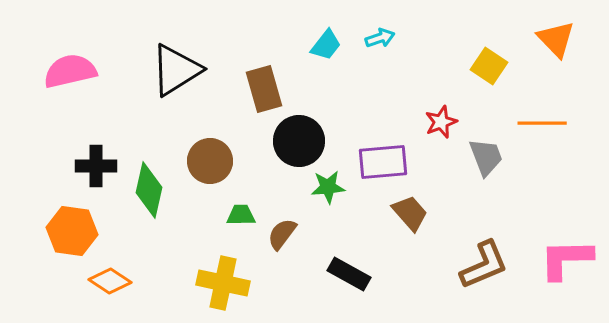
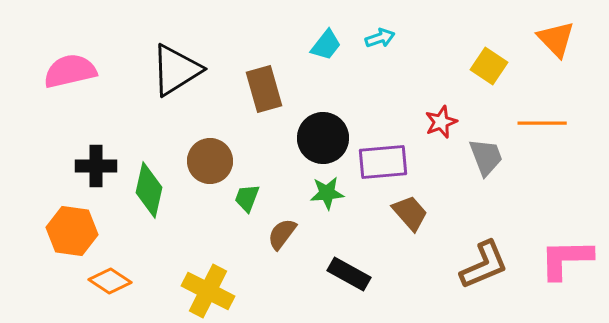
black circle: moved 24 px right, 3 px up
green star: moved 1 px left, 6 px down
green trapezoid: moved 6 px right, 17 px up; rotated 68 degrees counterclockwise
yellow cross: moved 15 px left, 8 px down; rotated 15 degrees clockwise
